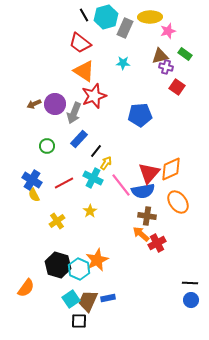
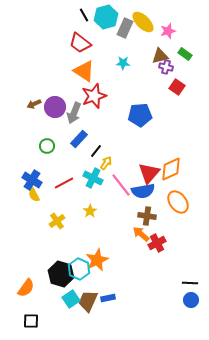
yellow ellipse at (150, 17): moved 7 px left, 5 px down; rotated 45 degrees clockwise
purple circle at (55, 104): moved 3 px down
black hexagon at (58, 265): moved 3 px right, 9 px down
black square at (79, 321): moved 48 px left
